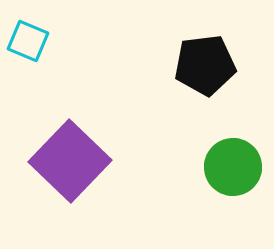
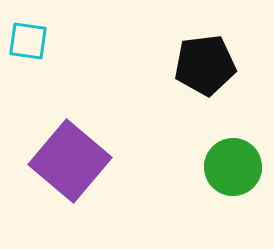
cyan square: rotated 15 degrees counterclockwise
purple square: rotated 4 degrees counterclockwise
